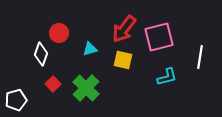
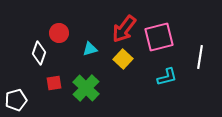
white diamond: moved 2 px left, 1 px up
yellow square: moved 1 px up; rotated 30 degrees clockwise
red square: moved 1 px right, 1 px up; rotated 35 degrees clockwise
